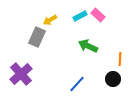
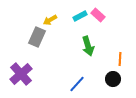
green arrow: rotated 132 degrees counterclockwise
